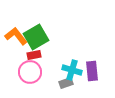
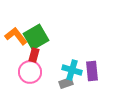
red rectangle: rotated 64 degrees counterclockwise
